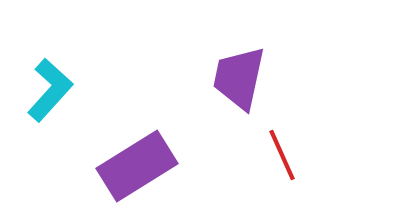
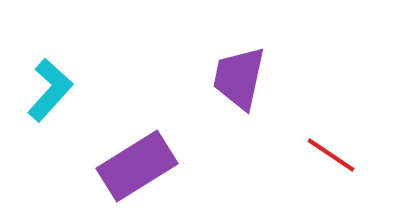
red line: moved 49 px right; rotated 32 degrees counterclockwise
